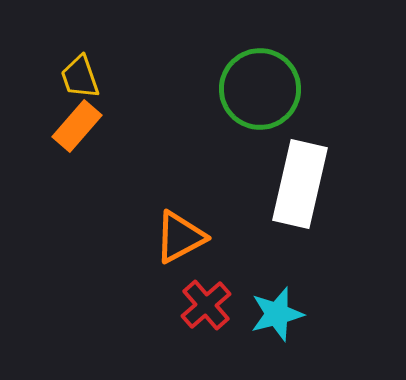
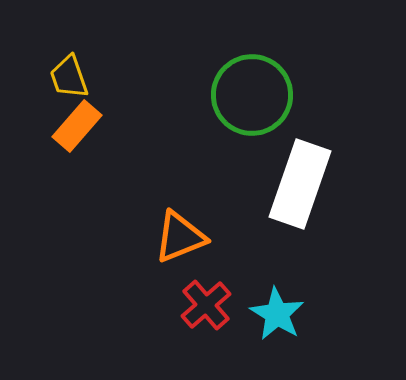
yellow trapezoid: moved 11 px left
green circle: moved 8 px left, 6 px down
white rectangle: rotated 6 degrees clockwise
orange triangle: rotated 6 degrees clockwise
cyan star: rotated 26 degrees counterclockwise
